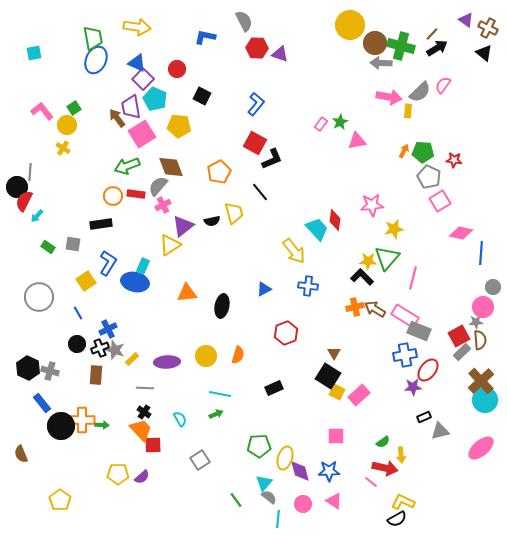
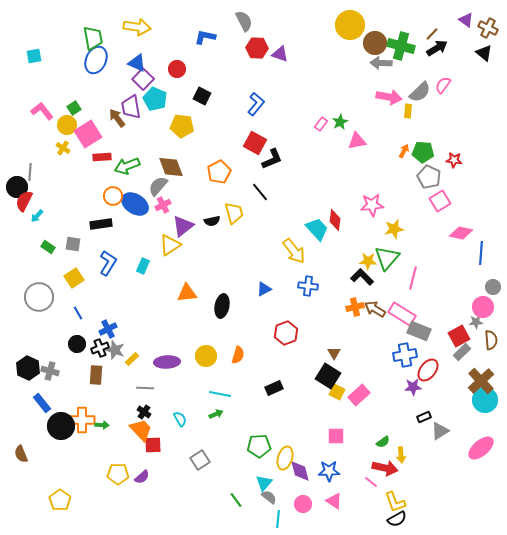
cyan square at (34, 53): moved 3 px down
yellow pentagon at (179, 126): moved 3 px right
pink square at (142, 134): moved 54 px left
red rectangle at (136, 194): moved 34 px left, 37 px up; rotated 12 degrees counterclockwise
yellow square at (86, 281): moved 12 px left, 3 px up
blue ellipse at (135, 282): moved 78 px up; rotated 20 degrees clockwise
pink rectangle at (405, 316): moved 3 px left, 2 px up
brown semicircle at (480, 340): moved 11 px right
gray triangle at (440, 431): rotated 18 degrees counterclockwise
yellow L-shape at (403, 502): moved 8 px left; rotated 135 degrees counterclockwise
